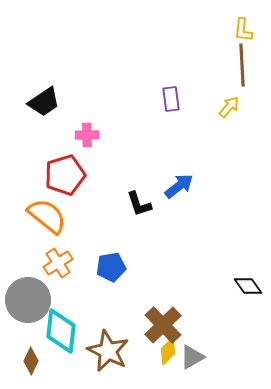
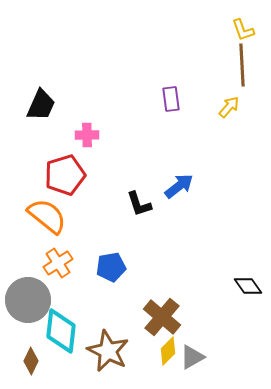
yellow L-shape: rotated 25 degrees counterclockwise
black trapezoid: moved 3 px left, 3 px down; rotated 32 degrees counterclockwise
brown cross: moved 1 px left, 8 px up; rotated 6 degrees counterclockwise
